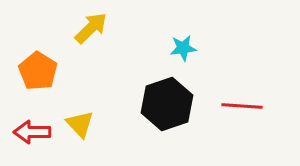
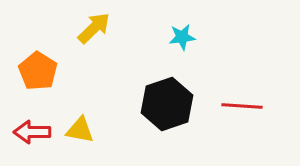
yellow arrow: moved 3 px right
cyan star: moved 1 px left, 11 px up
yellow triangle: moved 6 px down; rotated 36 degrees counterclockwise
